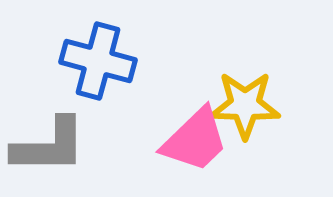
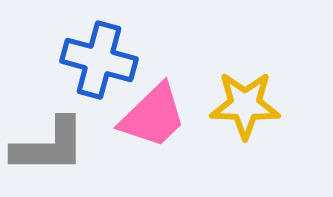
blue cross: moved 1 px right, 1 px up
pink trapezoid: moved 42 px left, 24 px up
